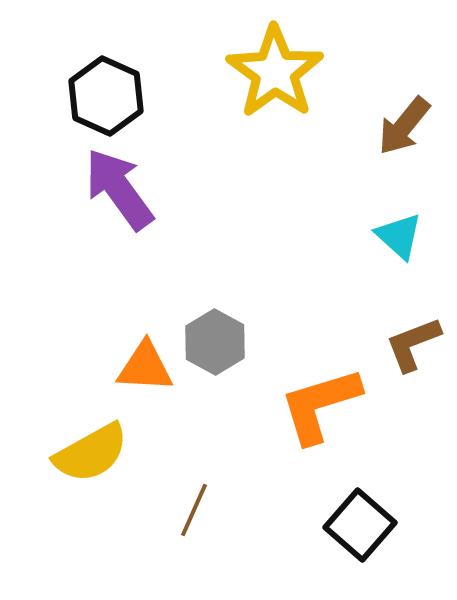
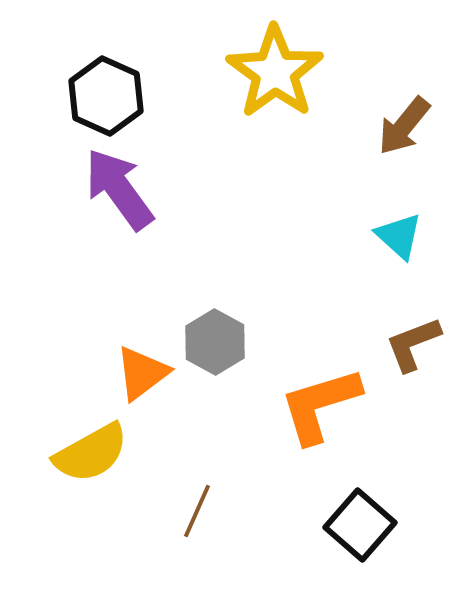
orange triangle: moved 3 px left, 6 px down; rotated 40 degrees counterclockwise
brown line: moved 3 px right, 1 px down
